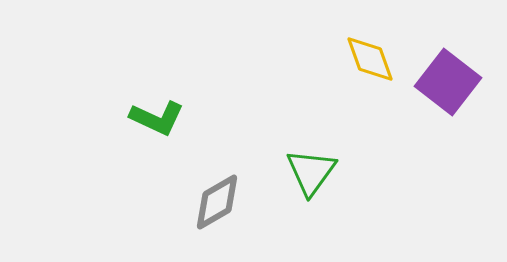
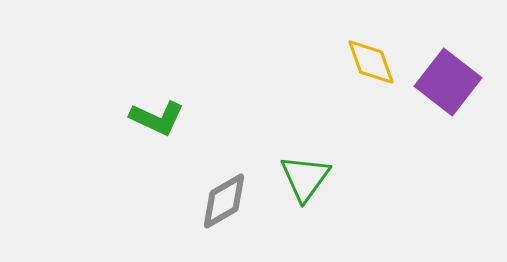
yellow diamond: moved 1 px right, 3 px down
green triangle: moved 6 px left, 6 px down
gray diamond: moved 7 px right, 1 px up
